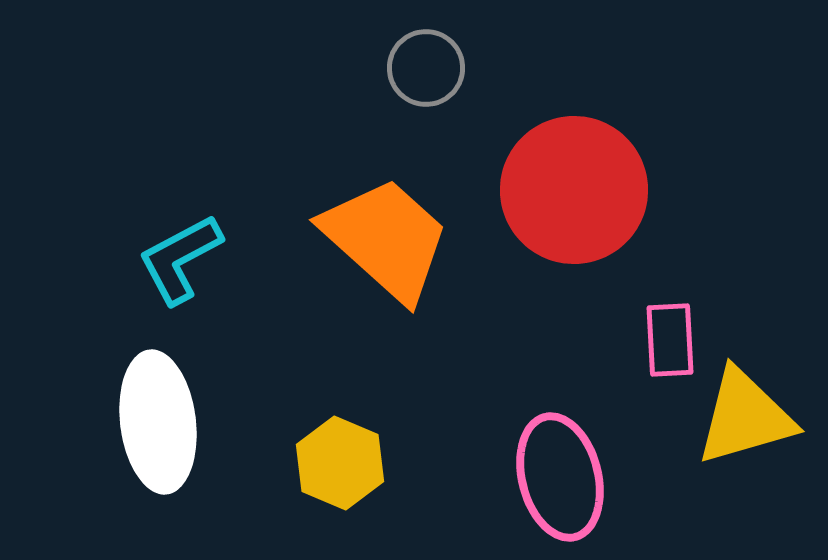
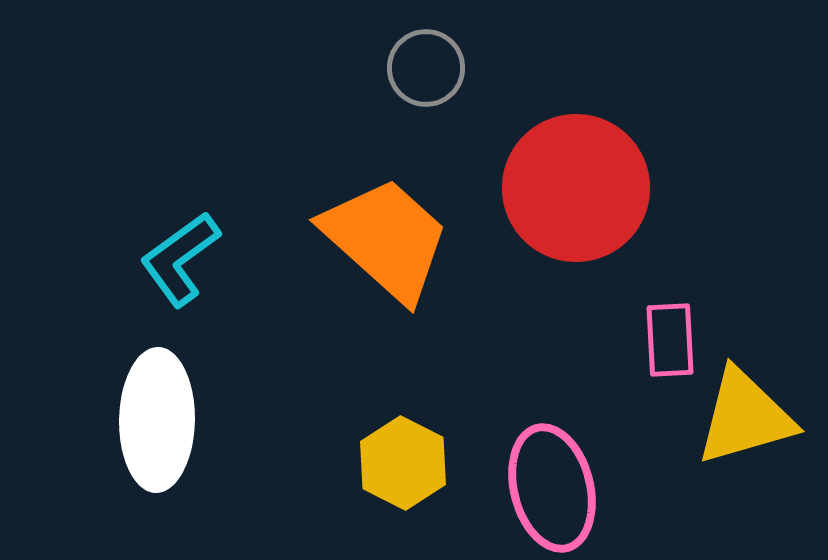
red circle: moved 2 px right, 2 px up
cyan L-shape: rotated 8 degrees counterclockwise
white ellipse: moved 1 px left, 2 px up; rotated 8 degrees clockwise
yellow hexagon: moved 63 px right; rotated 4 degrees clockwise
pink ellipse: moved 8 px left, 11 px down
